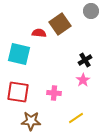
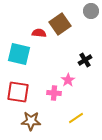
pink star: moved 15 px left
